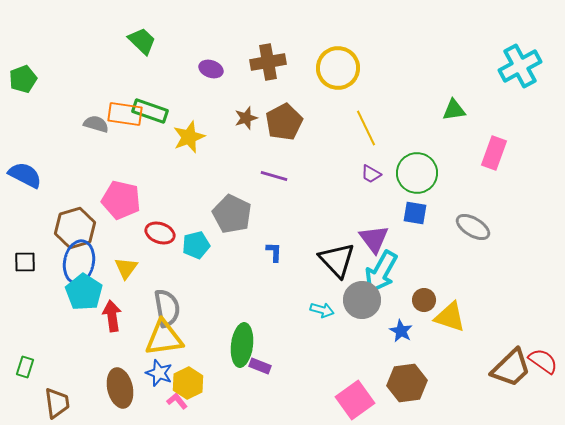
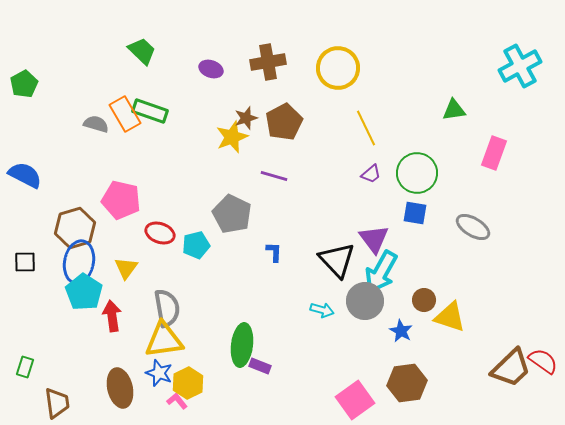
green trapezoid at (142, 41): moved 10 px down
green pentagon at (23, 79): moved 1 px right, 5 px down; rotated 8 degrees counterclockwise
orange rectangle at (125, 114): rotated 52 degrees clockwise
yellow star at (189, 137): moved 43 px right
purple trapezoid at (371, 174): rotated 70 degrees counterclockwise
gray circle at (362, 300): moved 3 px right, 1 px down
yellow triangle at (164, 338): moved 2 px down
